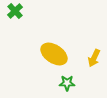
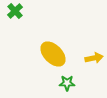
yellow ellipse: moved 1 px left; rotated 12 degrees clockwise
yellow arrow: rotated 126 degrees counterclockwise
